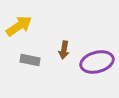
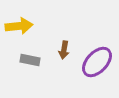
yellow arrow: rotated 28 degrees clockwise
purple ellipse: rotated 32 degrees counterclockwise
